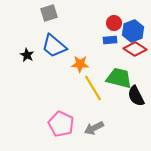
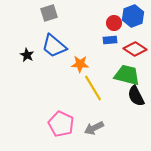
blue hexagon: moved 15 px up
green trapezoid: moved 8 px right, 3 px up
